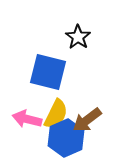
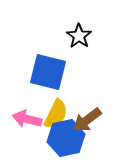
black star: moved 1 px right, 1 px up
blue hexagon: rotated 12 degrees clockwise
